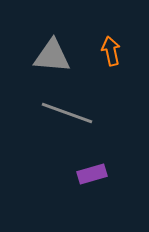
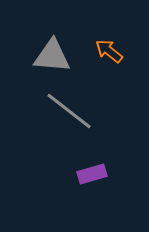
orange arrow: moved 2 px left; rotated 40 degrees counterclockwise
gray line: moved 2 px right, 2 px up; rotated 18 degrees clockwise
